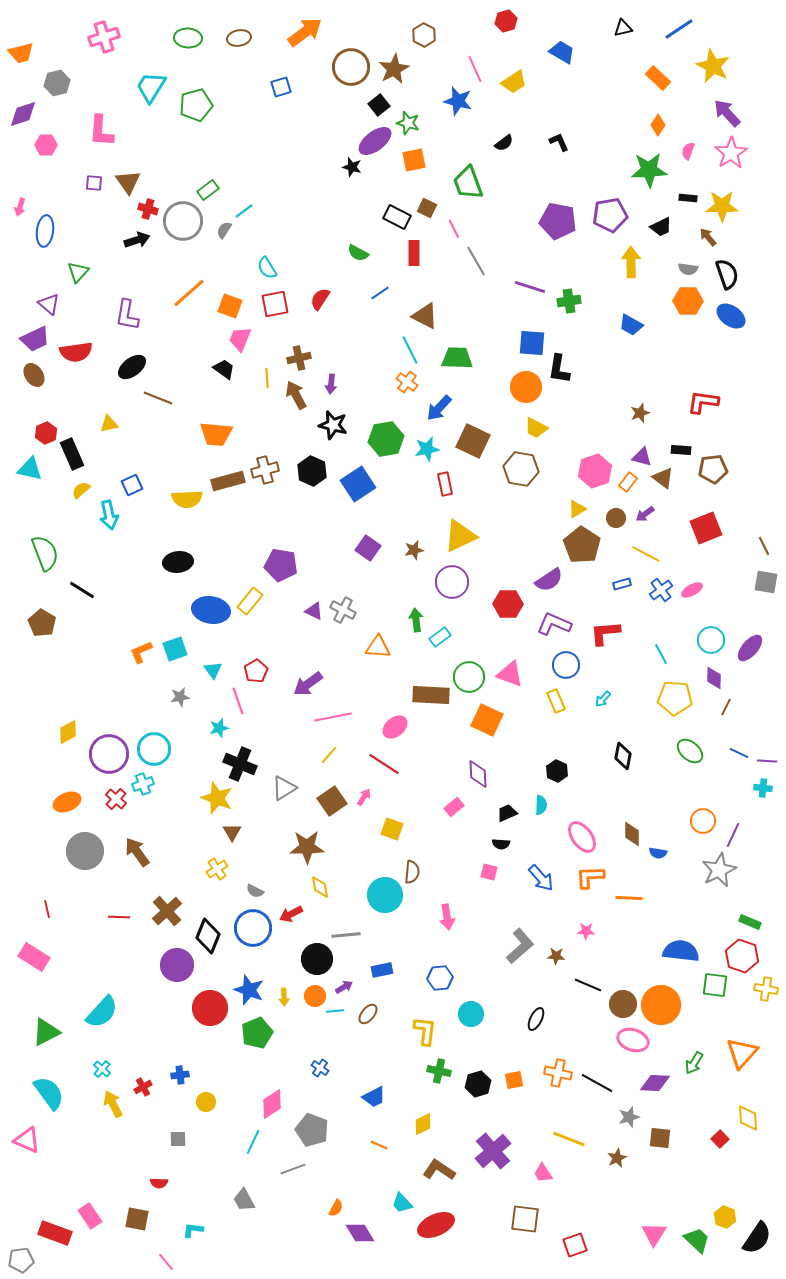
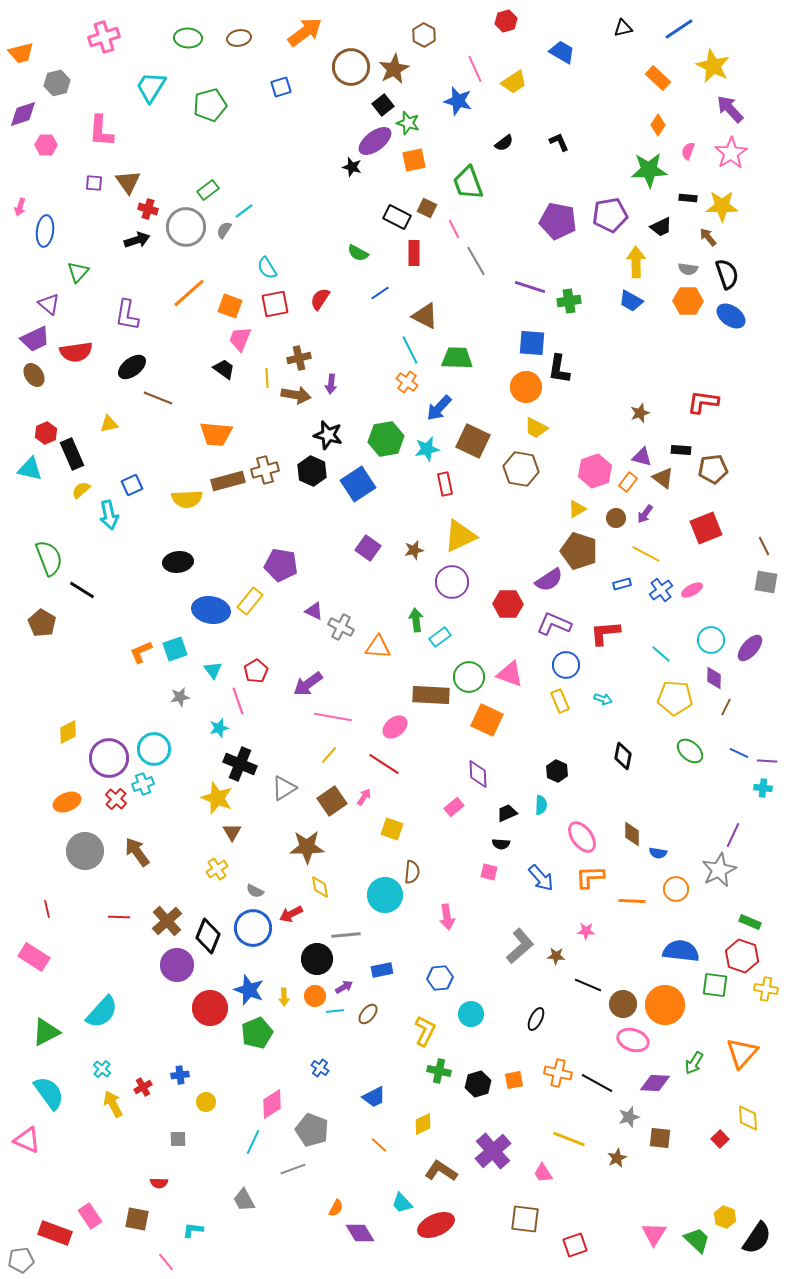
green pentagon at (196, 105): moved 14 px right
black square at (379, 105): moved 4 px right
purple arrow at (727, 113): moved 3 px right, 4 px up
gray circle at (183, 221): moved 3 px right, 6 px down
yellow arrow at (631, 262): moved 5 px right
blue trapezoid at (631, 325): moved 24 px up
brown arrow at (296, 395): rotated 128 degrees clockwise
black star at (333, 425): moved 5 px left, 10 px down
purple arrow at (645, 514): rotated 18 degrees counterclockwise
brown pentagon at (582, 545): moved 3 px left, 6 px down; rotated 15 degrees counterclockwise
green semicircle at (45, 553): moved 4 px right, 5 px down
gray cross at (343, 610): moved 2 px left, 17 px down
cyan line at (661, 654): rotated 20 degrees counterclockwise
cyan arrow at (603, 699): rotated 114 degrees counterclockwise
yellow rectangle at (556, 701): moved 4 px right
pink line at (333, 717): rotated 21 degrees clockwise
purple circle at (109, 754): moved 4 px down
orange circle at (703, 821): moved 27 px left, 68 px down
orange line at (629, 898): moved 3 px right, 3 px down
brown cross at (167, 911): moved 10 px down
orange circle at (661, 1005): moved 4 px right
yellow L-shape at (425, 1031): rotated 20 degrees clockwise
orange line at (379, 1145): rotated 18 degrees clockwise
brown L-shape at (439, 1170): moved 2 px right, 1 px down
